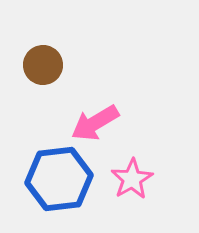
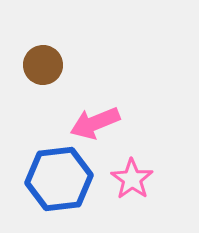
pink arrow: rotated 9 degrees clockwise
pink star: rotated 6 degrees counterclockwise
